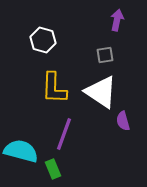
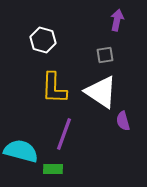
green rectangle: rotated 66 degrees counterclockwise
